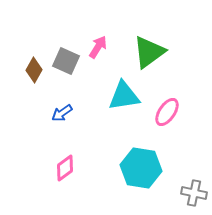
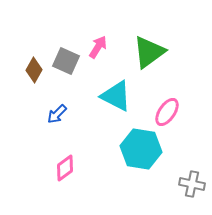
cyan triangle: moved 8 px left; rotated 36 degrees clockwise
blue arrow: moved 5 px left, 1 px down; rotated 10 degrees counterclockwise
cyan hexagon: moved 19 px up
gray cross: moved 2 px left, 9 px up
